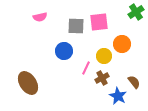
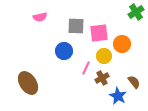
pink square: moved 11 px down
